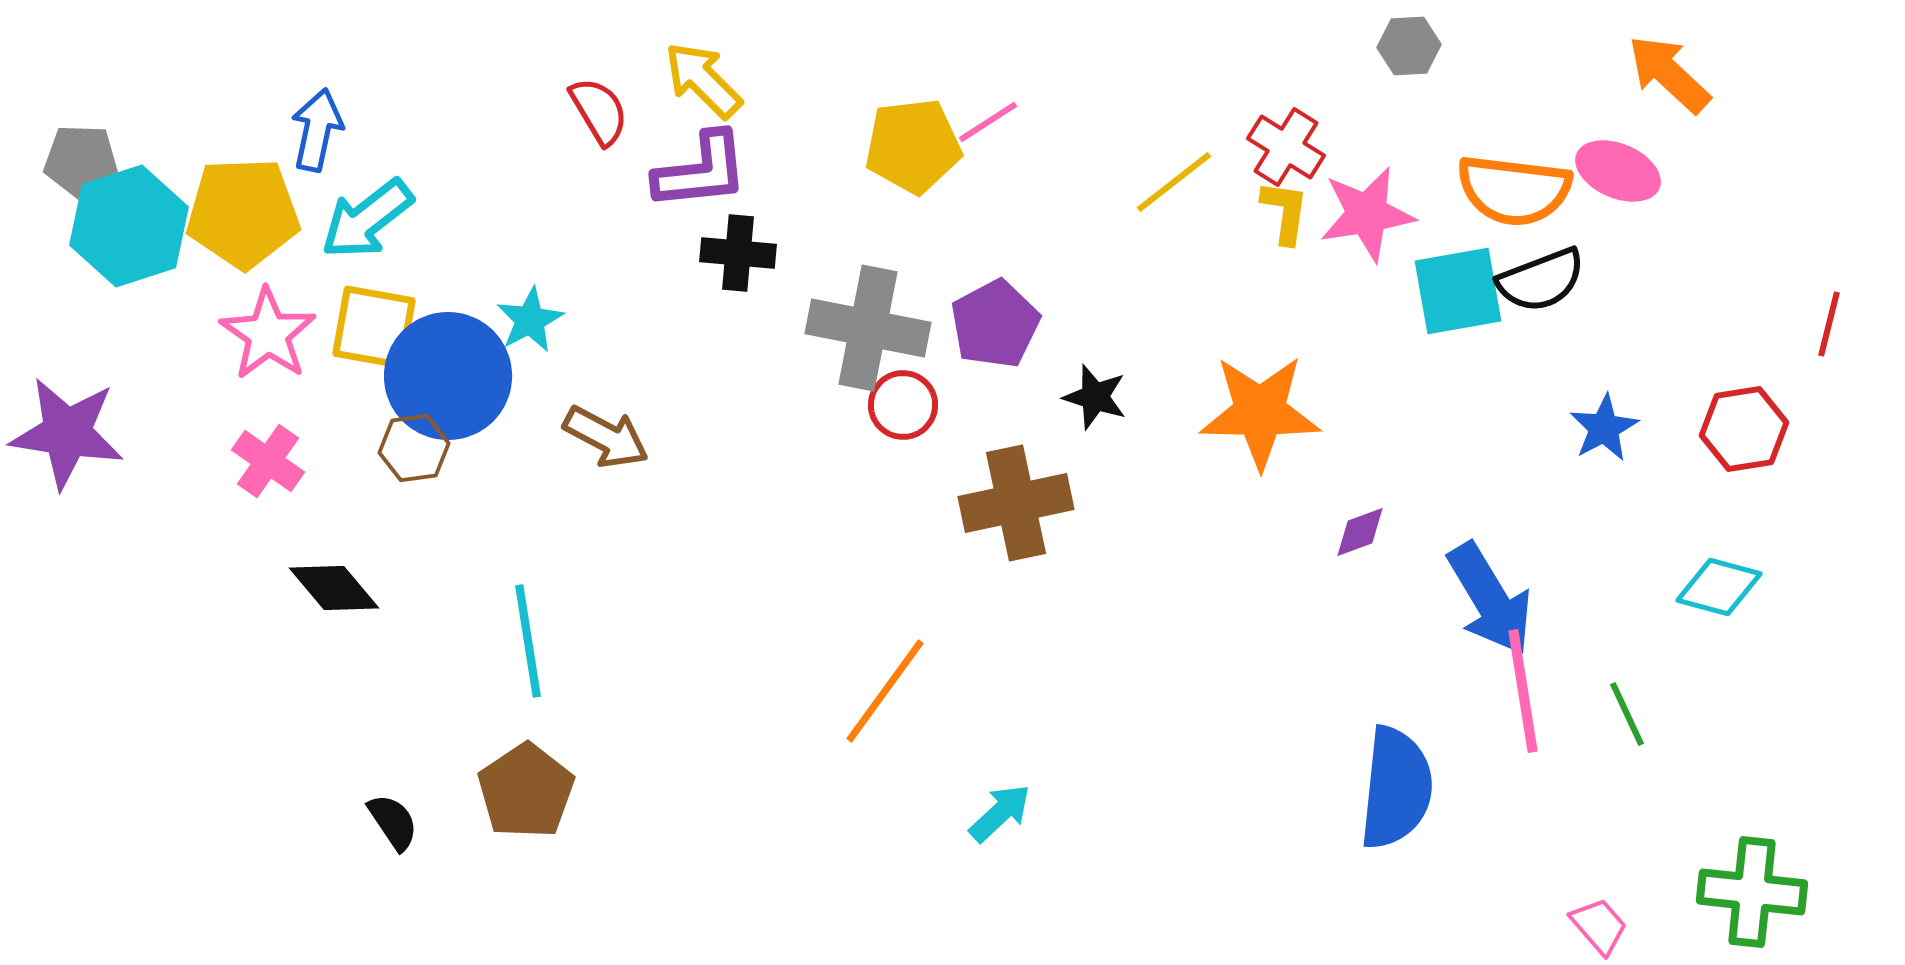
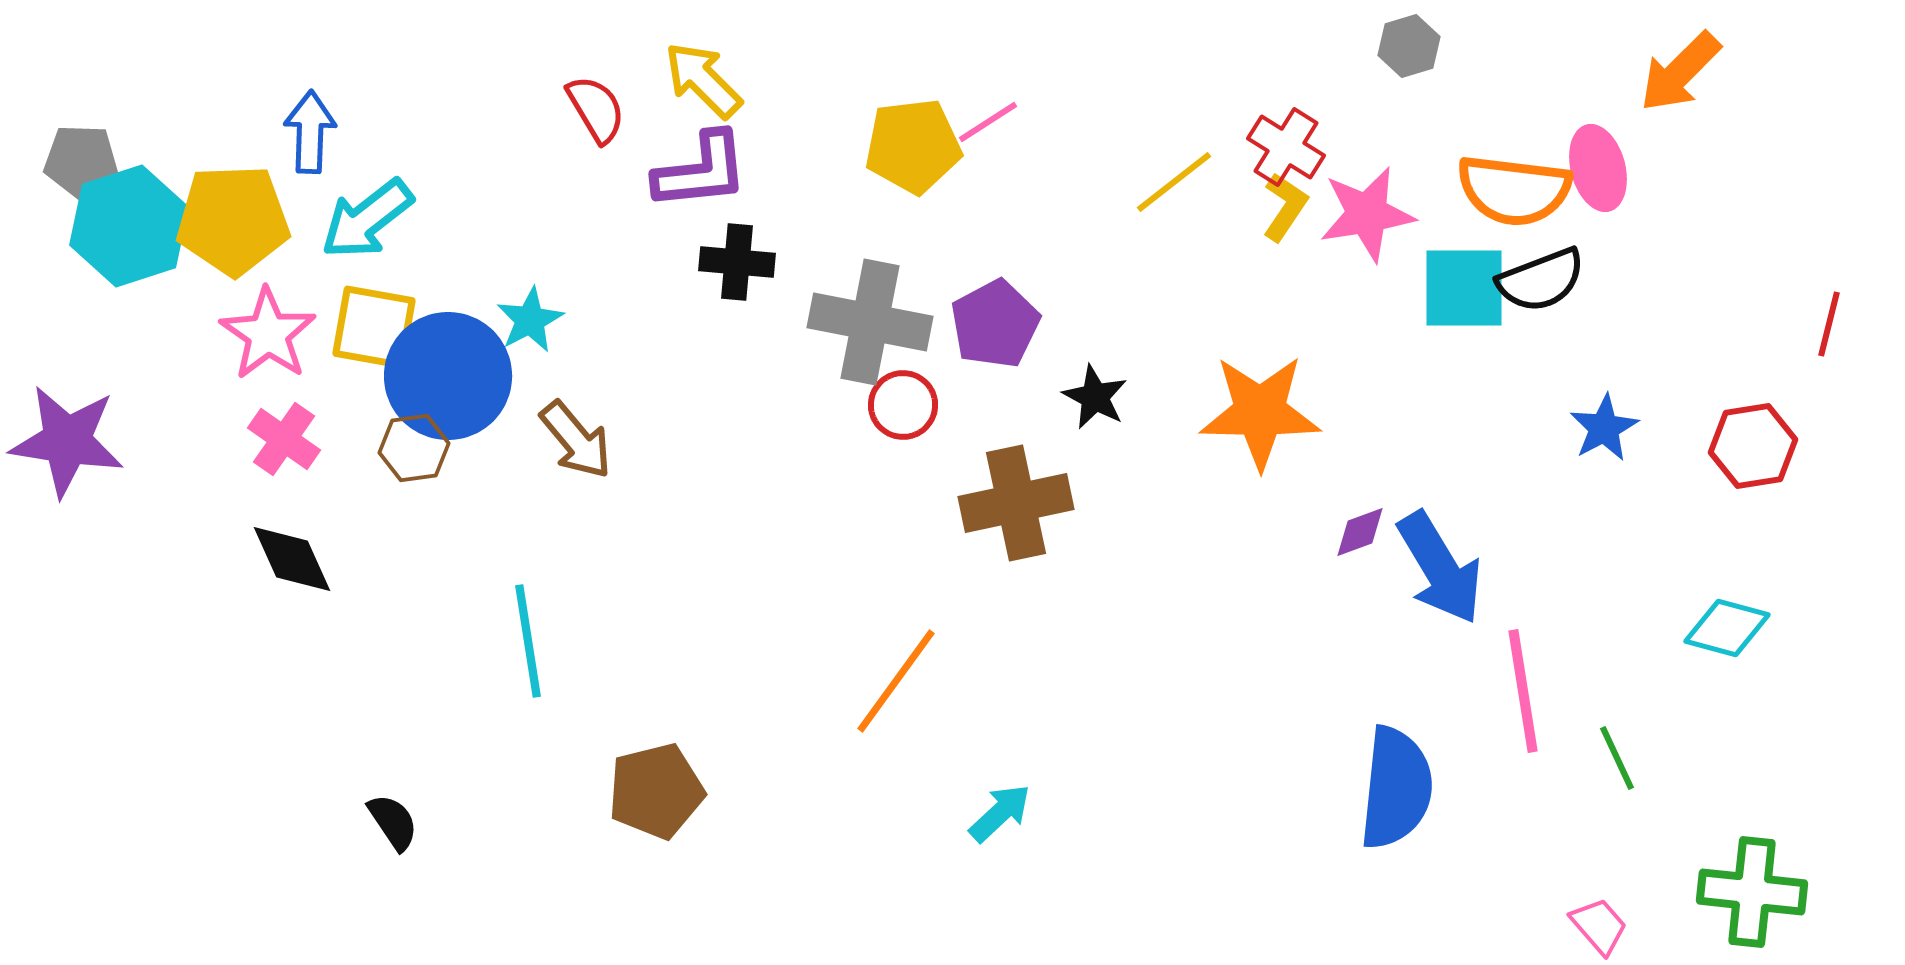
gray hexagon at (1409, 46): rotated 14 degrees counterclockwise
orange arrow at (1669, 74): moved 11 px right, 2 px up; rotated 88 degrees counterclockwise
red semicircle at (599, 111): moved 3 px left, 2 px up
blue arrow at (317, 130): moved 7 px left, 2 px down; rotated 10 degrees counterclockwise
pink ellipse at (1618, 171): moved 20 px left, 3 px up; rotated 52 degrees clockwise
yellow L-shape at (1285, 212): moved 5 px up; rotated 26 degrees clockwise
yellow pentagon at (243, 213): moved 10 px left, 7 px down
black cross at (738, 253): moved 1 px left, 9 px down
cyan square at (1458, 291): moved 6 px right, 3 px up; rotated 10 degrees clockwise
gray cross at (868, 328): moved 2 px right, 6 px up
black star at (1095, 397): rotated 10 degrees clockwise
red hexagon at (1744, 429): moved 9 px right, 17 px down
purple star at (67, 433): moved 8 px down
brown arrow at (606, 437): moved 30 px left, 3 px down; rotated 22 degrees clockwise
pink cross at (268, 461): moved 16 px right, 22 px up
cyan diamond at (1719, 587): moved 8 px right, 41 px down
black diamond at (334, 588): moved 42 px left, 29 px up; rotated 16 degrees clockwise
blue arrow at (1490, 599): moved 50 px left, 31 px up
orange line at (885, 691): moved 11 px right, 10 px up
green line at (1627, 714): moved 10 px left, 44 px down
brown pentagon at (526, 791): moved 130 px right; rotated 20 degrees clockwise
